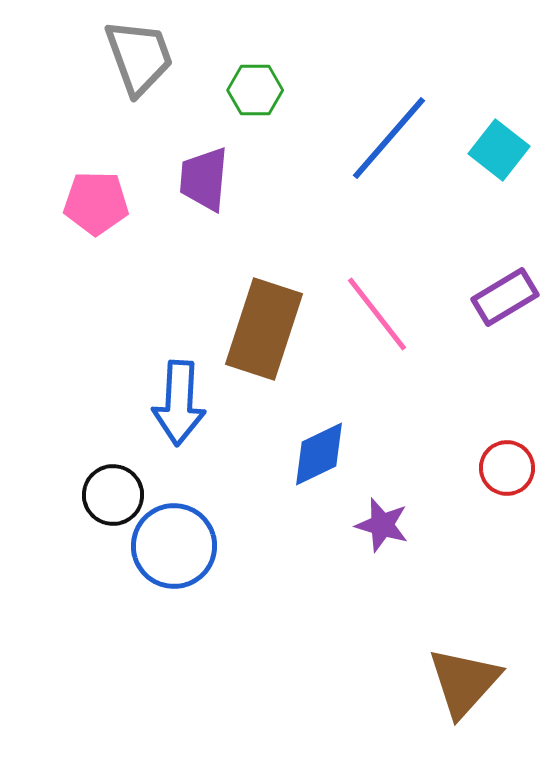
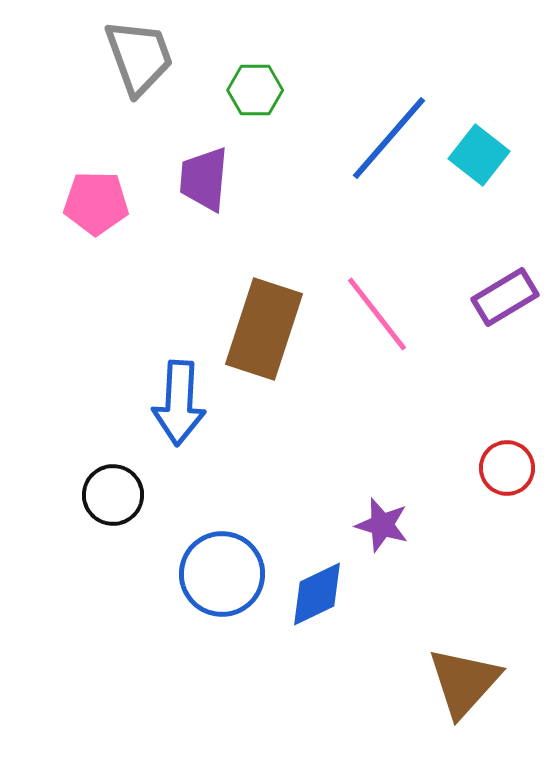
cyan square: moved 20 px left, 5 px down
blue diamond: moved 2 px left, 140 px down
blue circle: moved 48 px right, 28 px down
